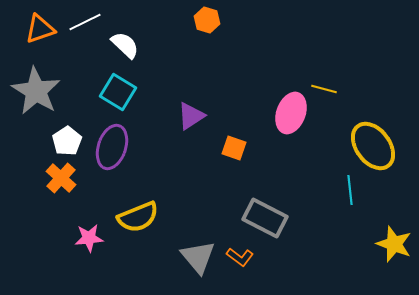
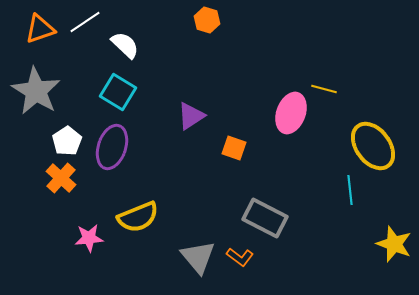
white line: rotated 8 degrees counterclockwise
